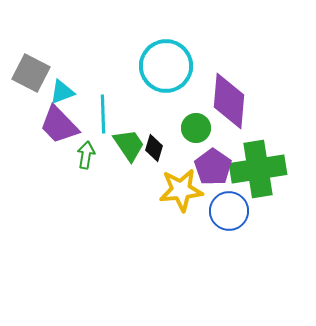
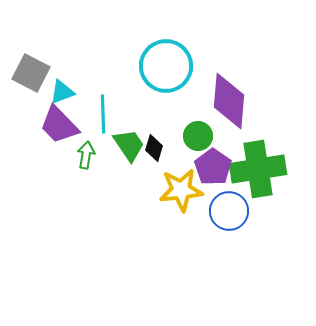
green circle: moved 2 px right, 8 px down
